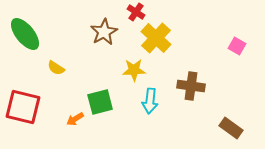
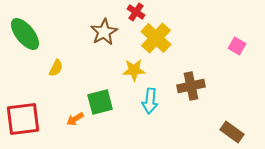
yellow semicircle: rotated 96 degrees counterclockwise
brown cross: rotated 20 degrees counterclockwise
red square: moved 12 px down; rotated 21 degrees counterclockwise
brown rectangle: moved 1 px right, 4 px down
